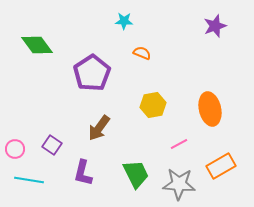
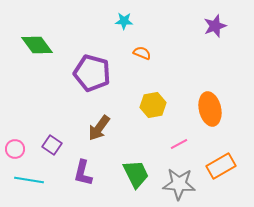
purple pentagon: rotated 24 degrees counterclockwise
